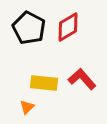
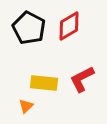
red diamond: moved 1 px right, 1 px up
red L-shape: rotated 76 degrees counterclockwise
orange triangle: moved 1 px left, 1 px up
